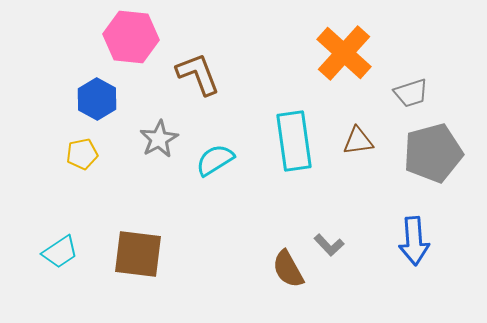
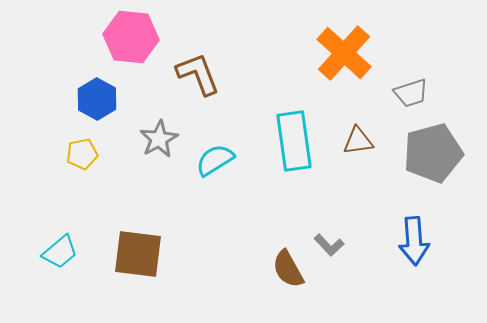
cyan trapezoid: rotated 6 degrees counterclockwise
